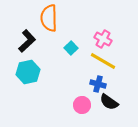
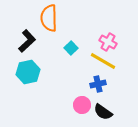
pink cross: moved 5 px right, 3 px down
blue cross: rotated 28 degrees counterclockwise
black semicircle: moved 6 px left, 10 px down
